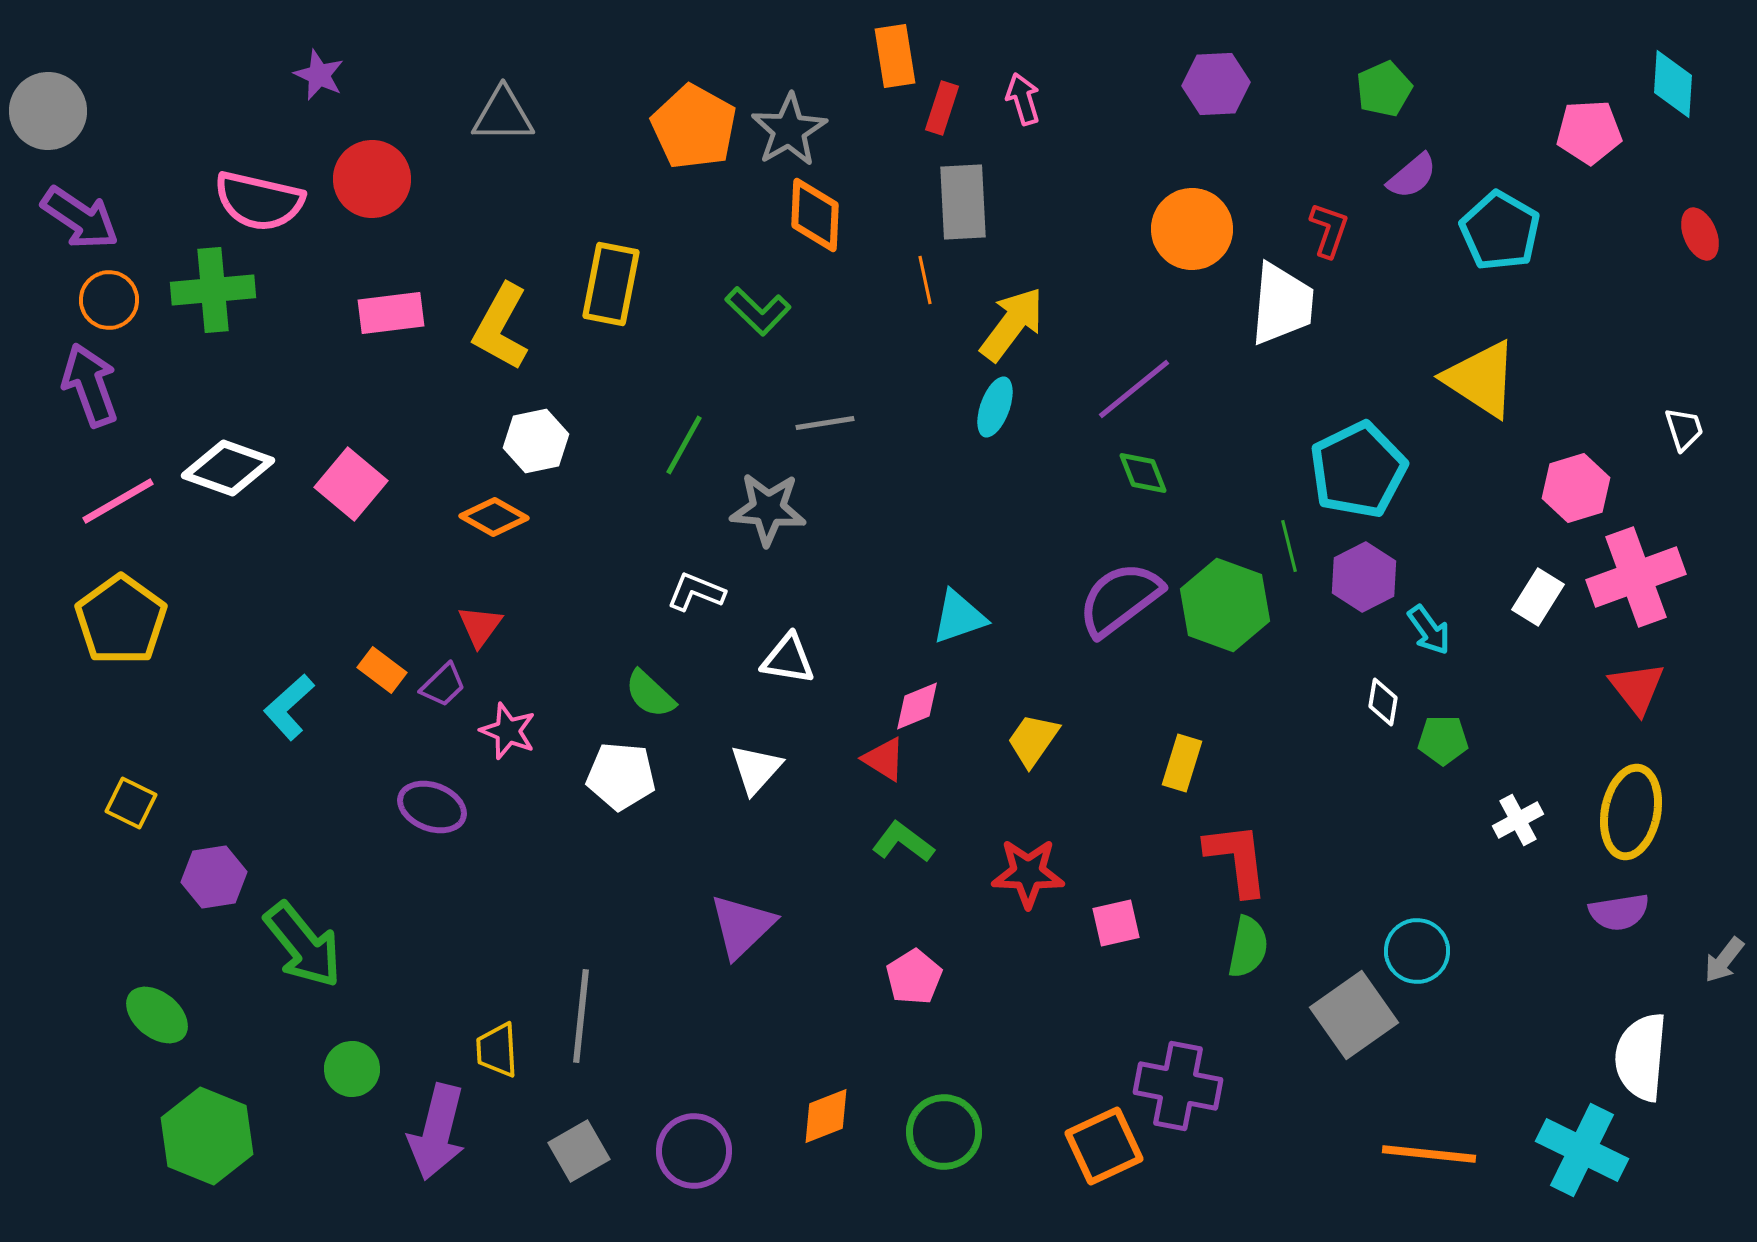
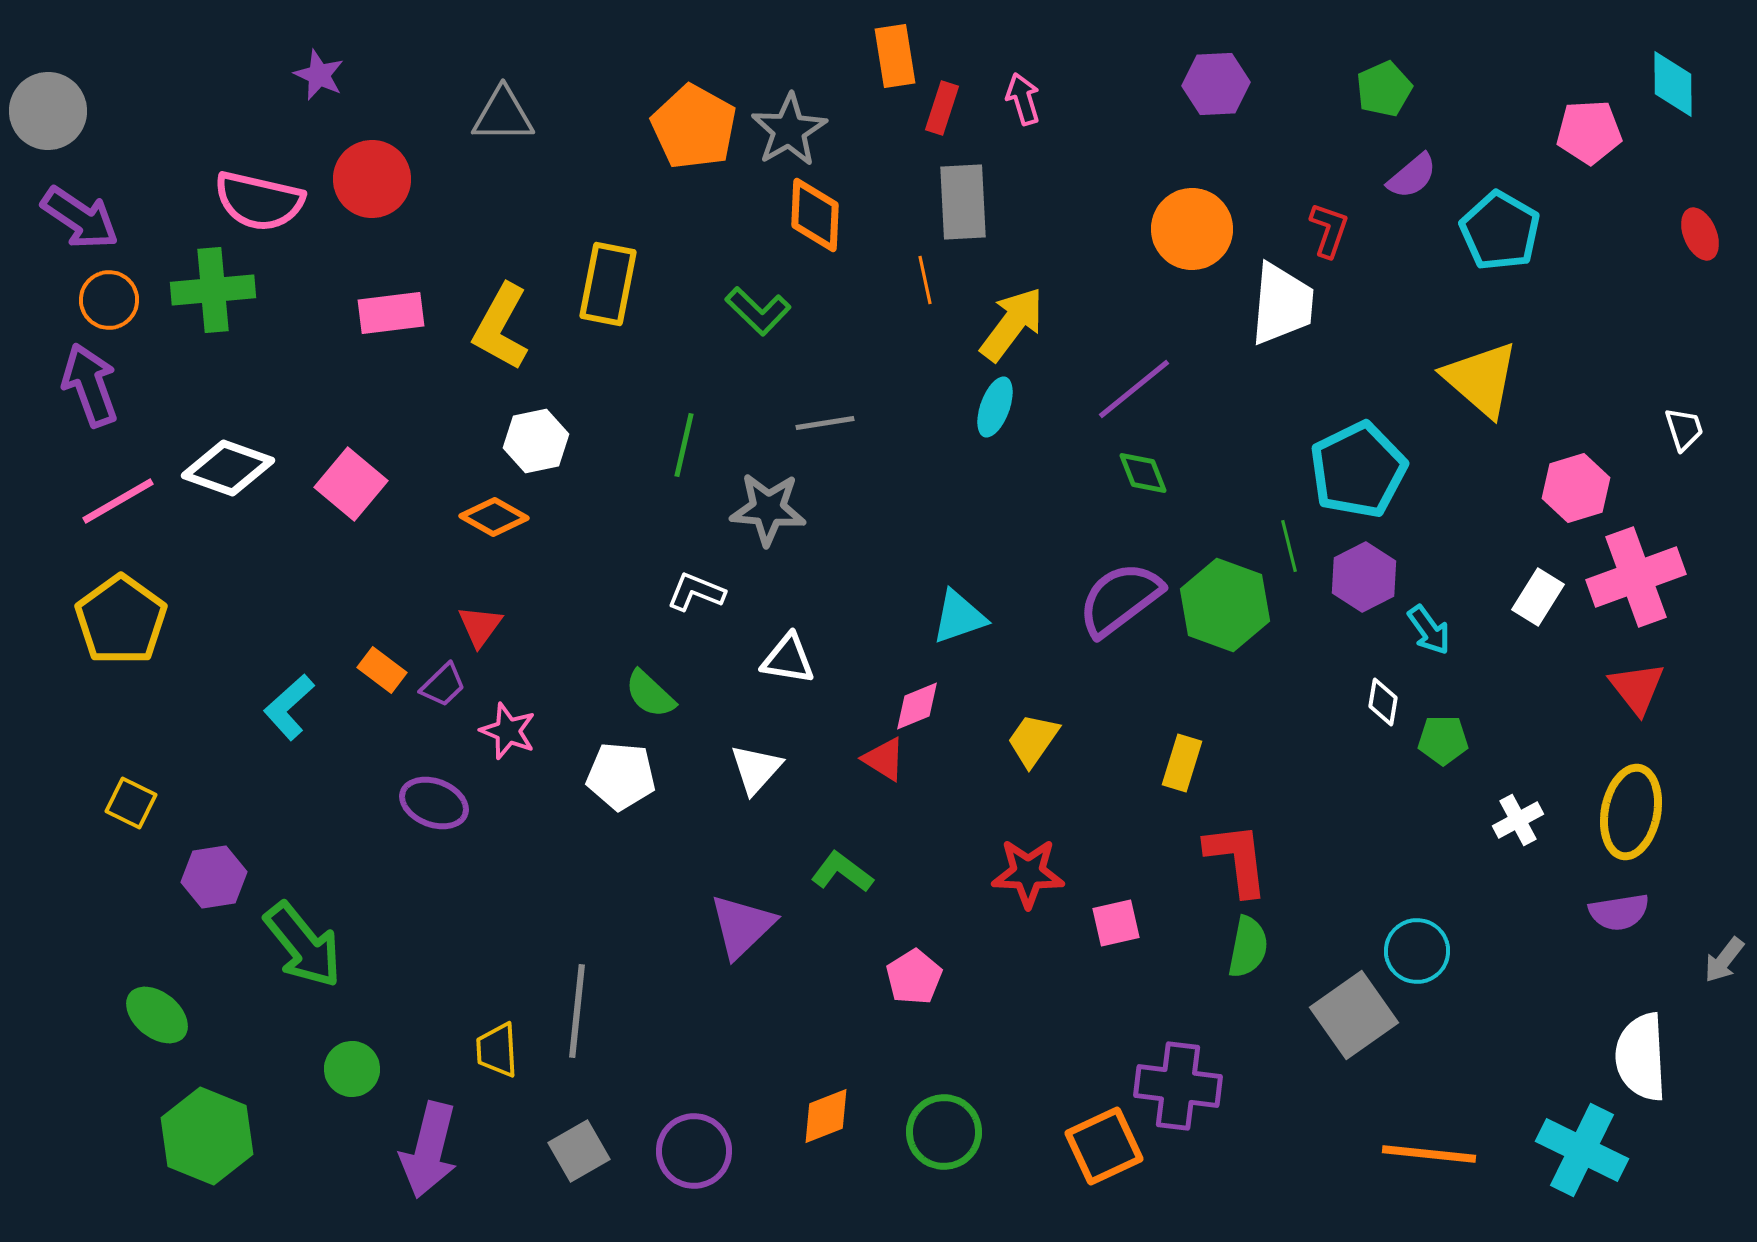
cyan diamond at (1673, 84): rotated 4 degrees counterclockwise
yellow rectangle at (611, 284): moved 3 px left
yellow triangle at (1481, 379): rotated 8 degrees clockwise
green line at (684, 445): rotated 16 degrees counterclockwise
purple ellipse at (432, 807): moved 2 px right, 4 px up
green L-shape at (903, 842): moved 61 px left, 30 px down
gray line at (581, 1016): moved 4 px left, 5 px up
white semicircle at (1641, 1057): rotated 8 degrees counterclockwise
purple cross at (1178, 1086): rotated 4 degrees counterclockwise
purple arrow at (437, 1132): moved 8 px left, 18 px down
